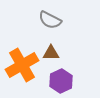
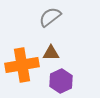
gray semicircle: moved 3 px up; rotated 115 degrees clockwise
orange cross: rotated 20 degrees clockwise
